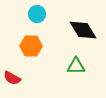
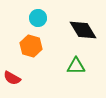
cyan circle: moved 1 px right, 4 px down
orange hexagon: rotated 15 degrees clockwise
